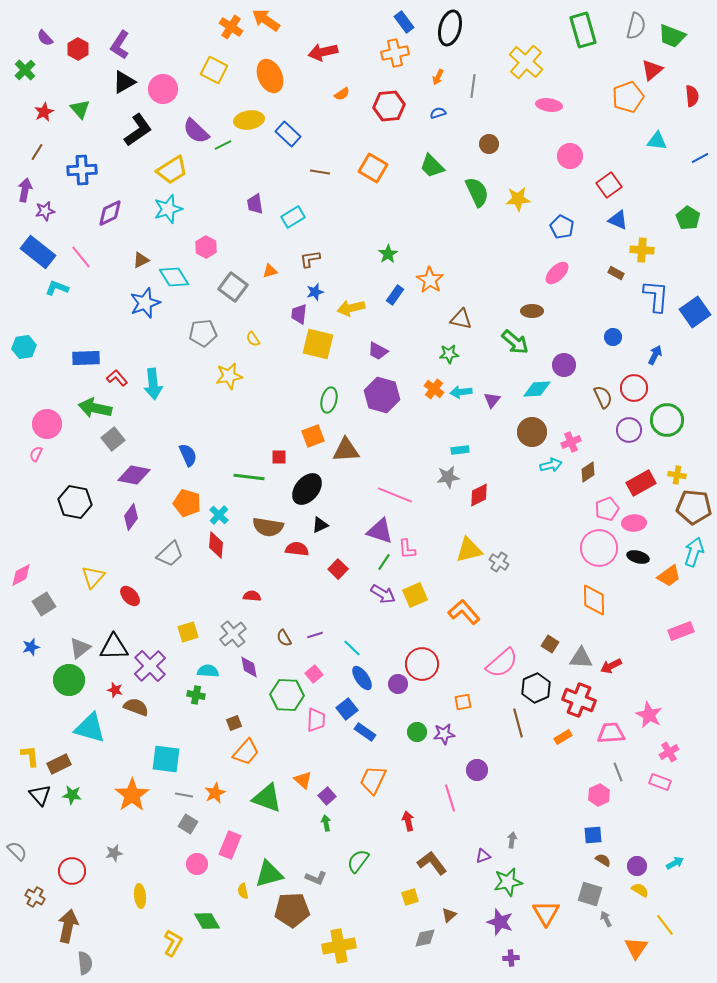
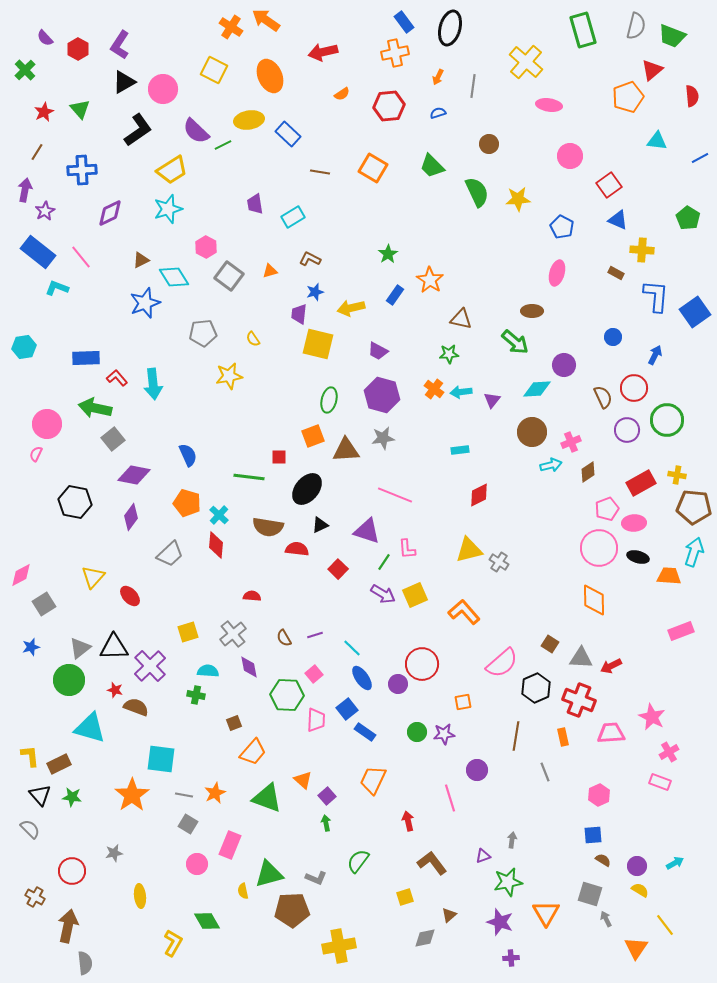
purple star at (45, 211): rotated 18 degrees counterclockwise
brown L-shape at (310, 259): rotated 35 degrees clockwise
pink ellipse at (557, 273): rotated 30 degrees counterclockwise
gray square at (233, 287): moved 4 px left, 11 px up
purple circle at (629, 430): moved 2 px left
gray star at (448, 477): moved 65 px left, 39 px up
purple triangle at (380, 531): moved 13 px left
orange trapezoid at (669, 576): rotated 140 degrees counterclockwise
pink star at (649, 715): moved 3 px right, 2 px down
brown line at (518, 723): moved 2 px left, 13 px down; rotated 24 degrees clockwise
orange rectangle at (563, 737): rotated 72 degrees counterclockwise
orange trapezoid at (246, 752): moved 7 px right
cyan square at (166, 759): moved 5 px left
gray line at (618, 772): moved 73 px left
green star at (72, 795): moved 2 px down
gray semicircle at (17, 851): moved 13 px right, 22 px up
yellow square at (410, 897): moved 5 px left
